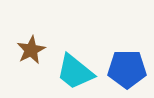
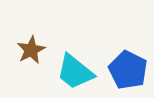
blue pentagon: moved 1 px right, 1 px down; rotated 27 degrees clockwise
